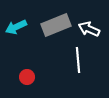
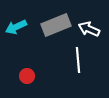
red circle: moved 1 px up
